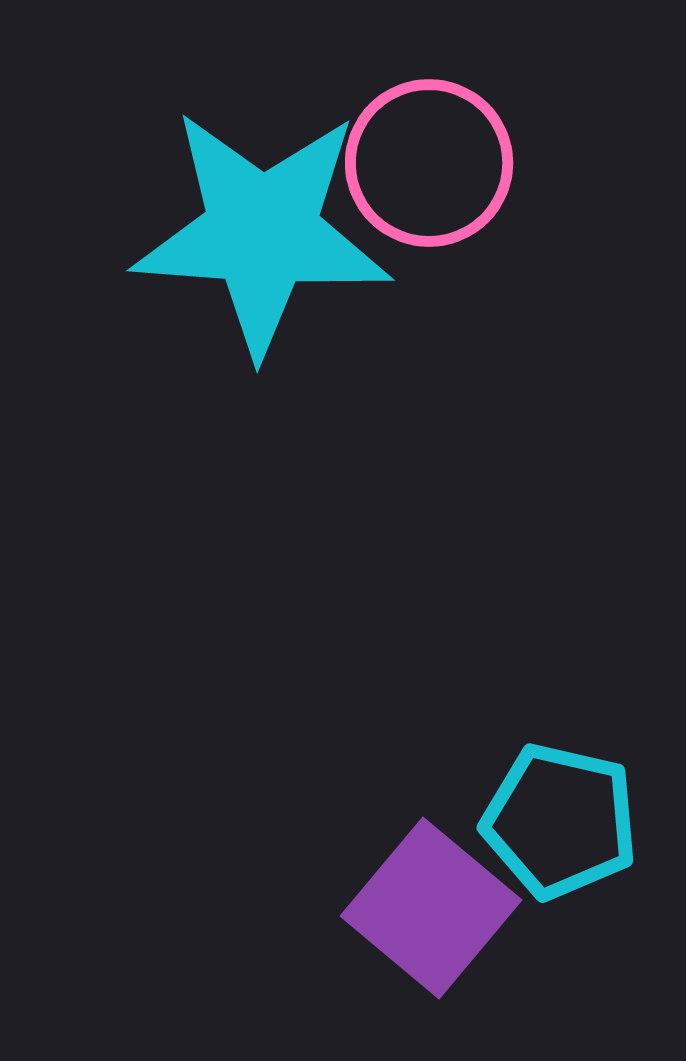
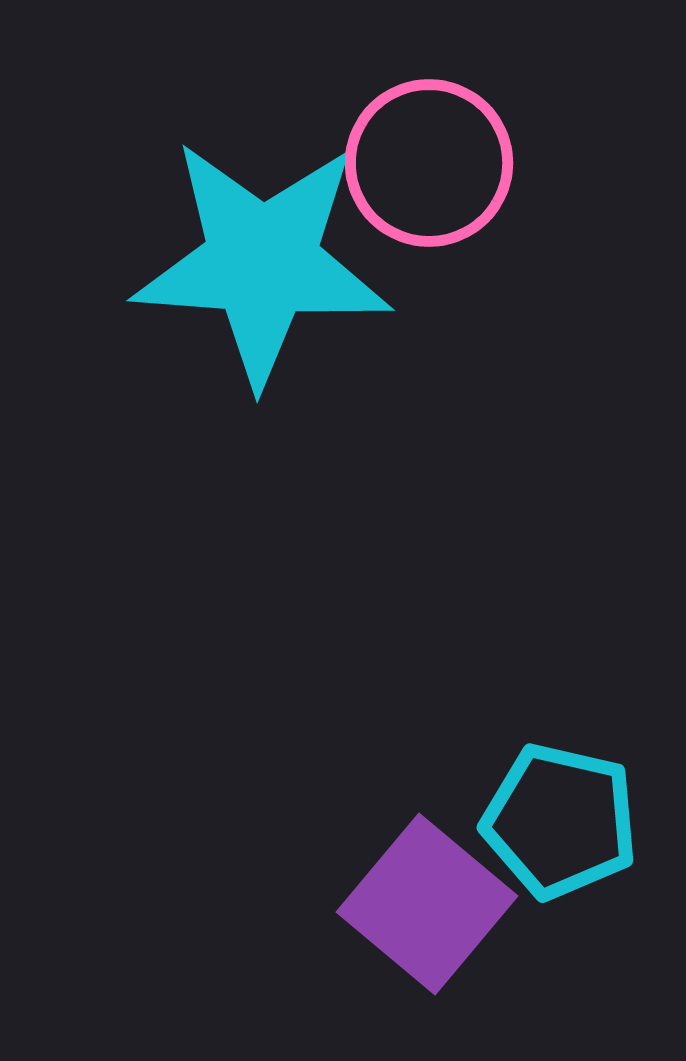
cyan star: moved 30 px down
purple square: moved 4 px left, 4 px up
